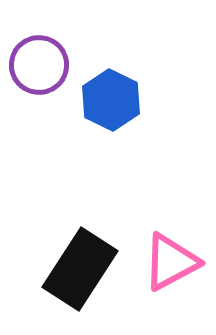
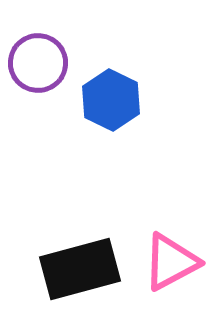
purple circle: moved 1 px left, 2 px up
black rectangle: rotated 42 degrees clockwise
